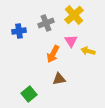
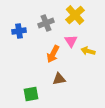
yellow cross: moved 1 px right
green square: moved 2 px right; rotated 28 degrees clockwise
